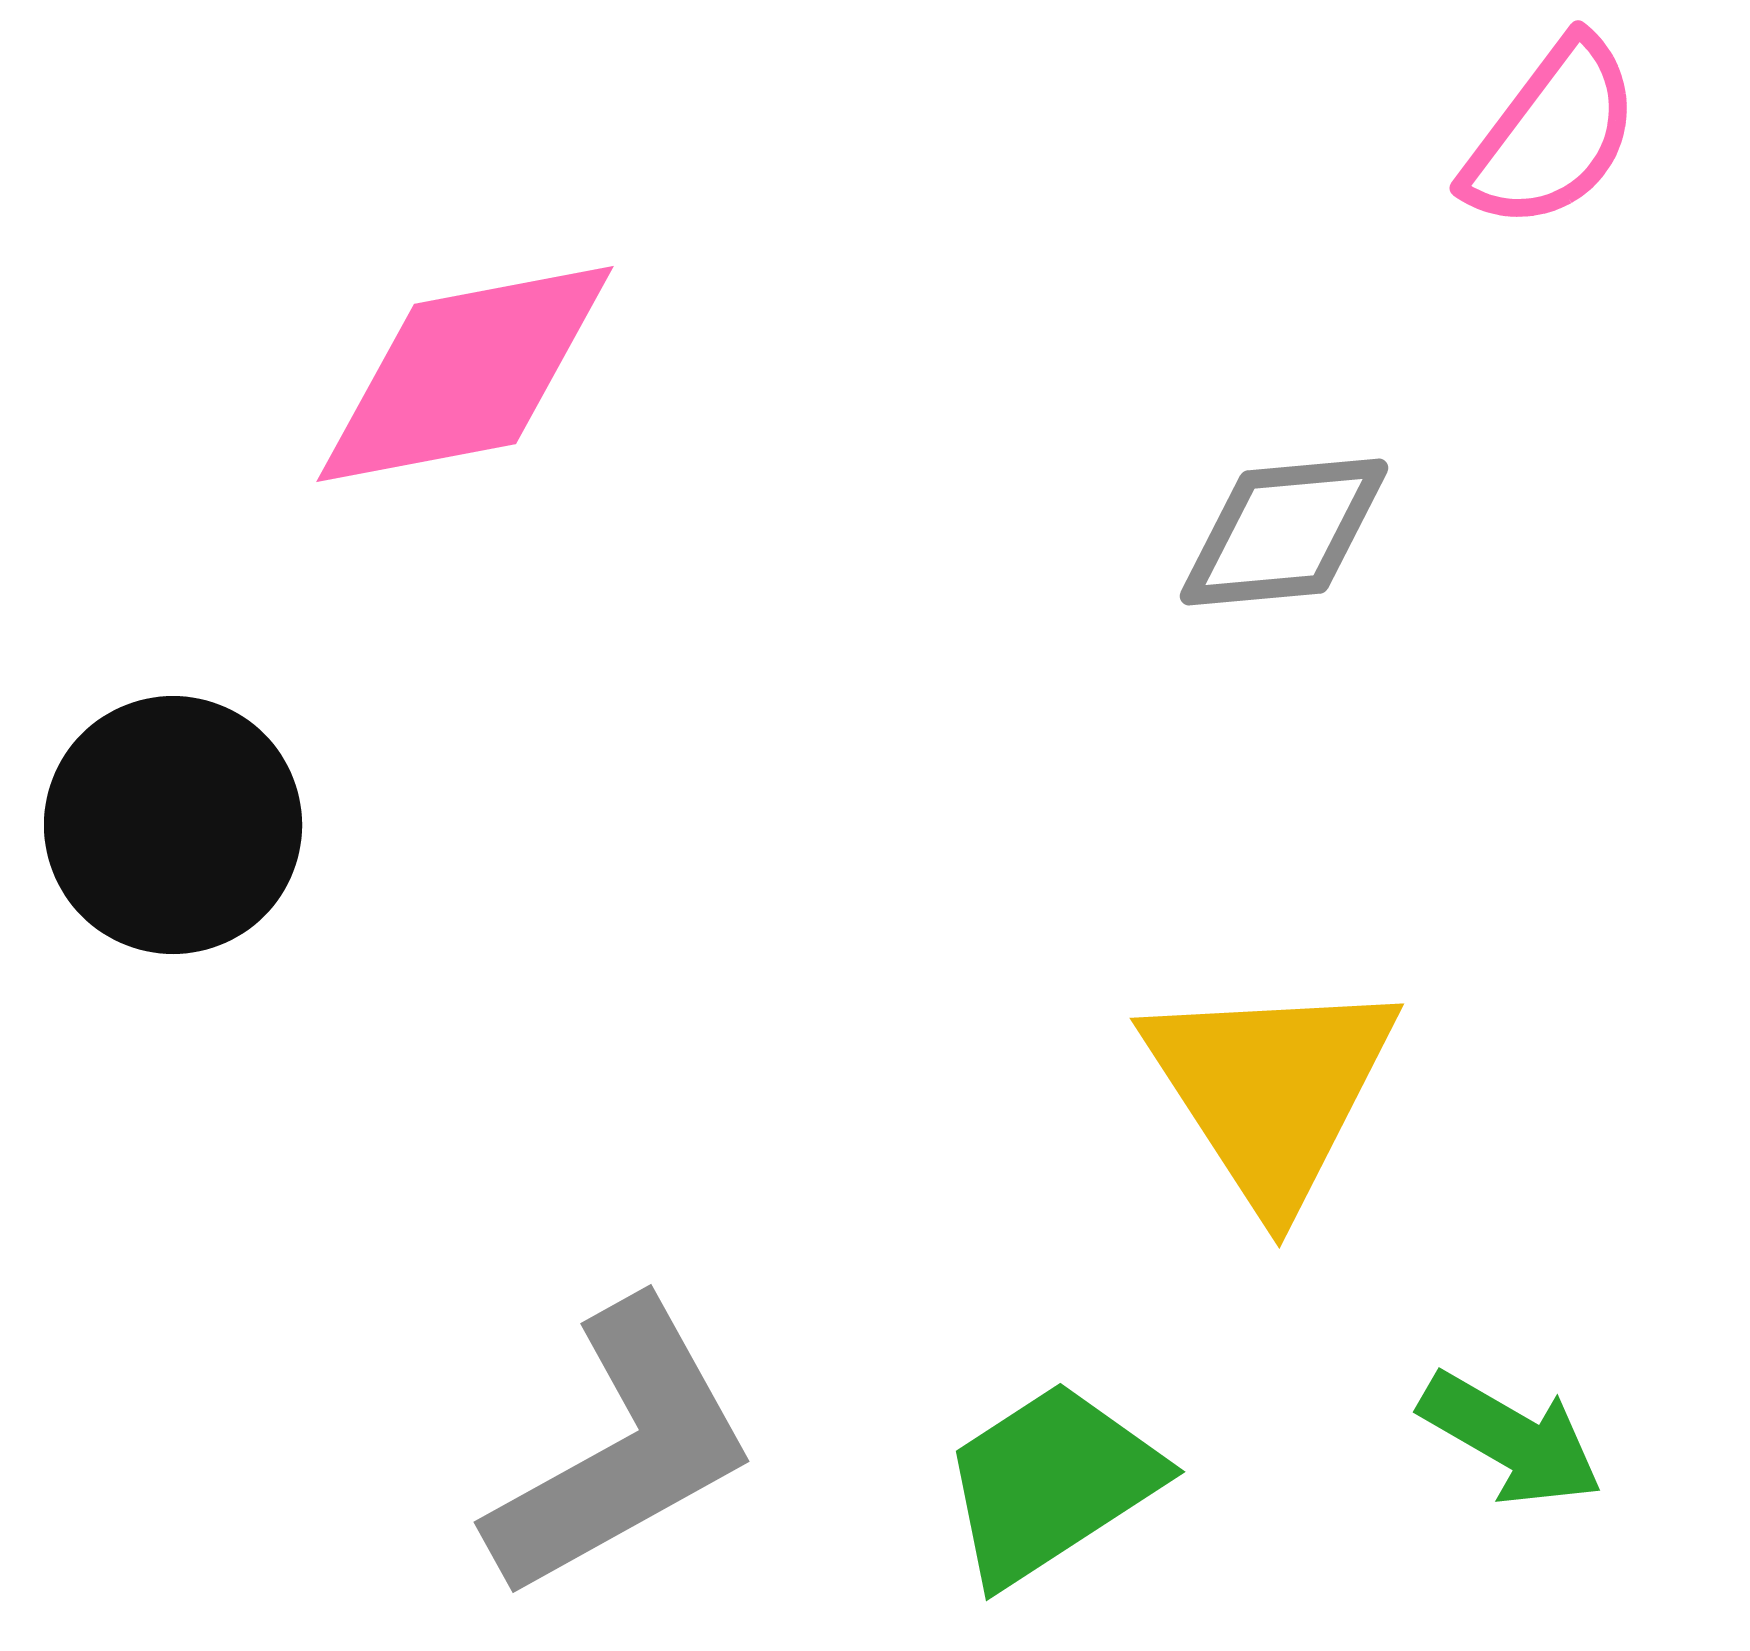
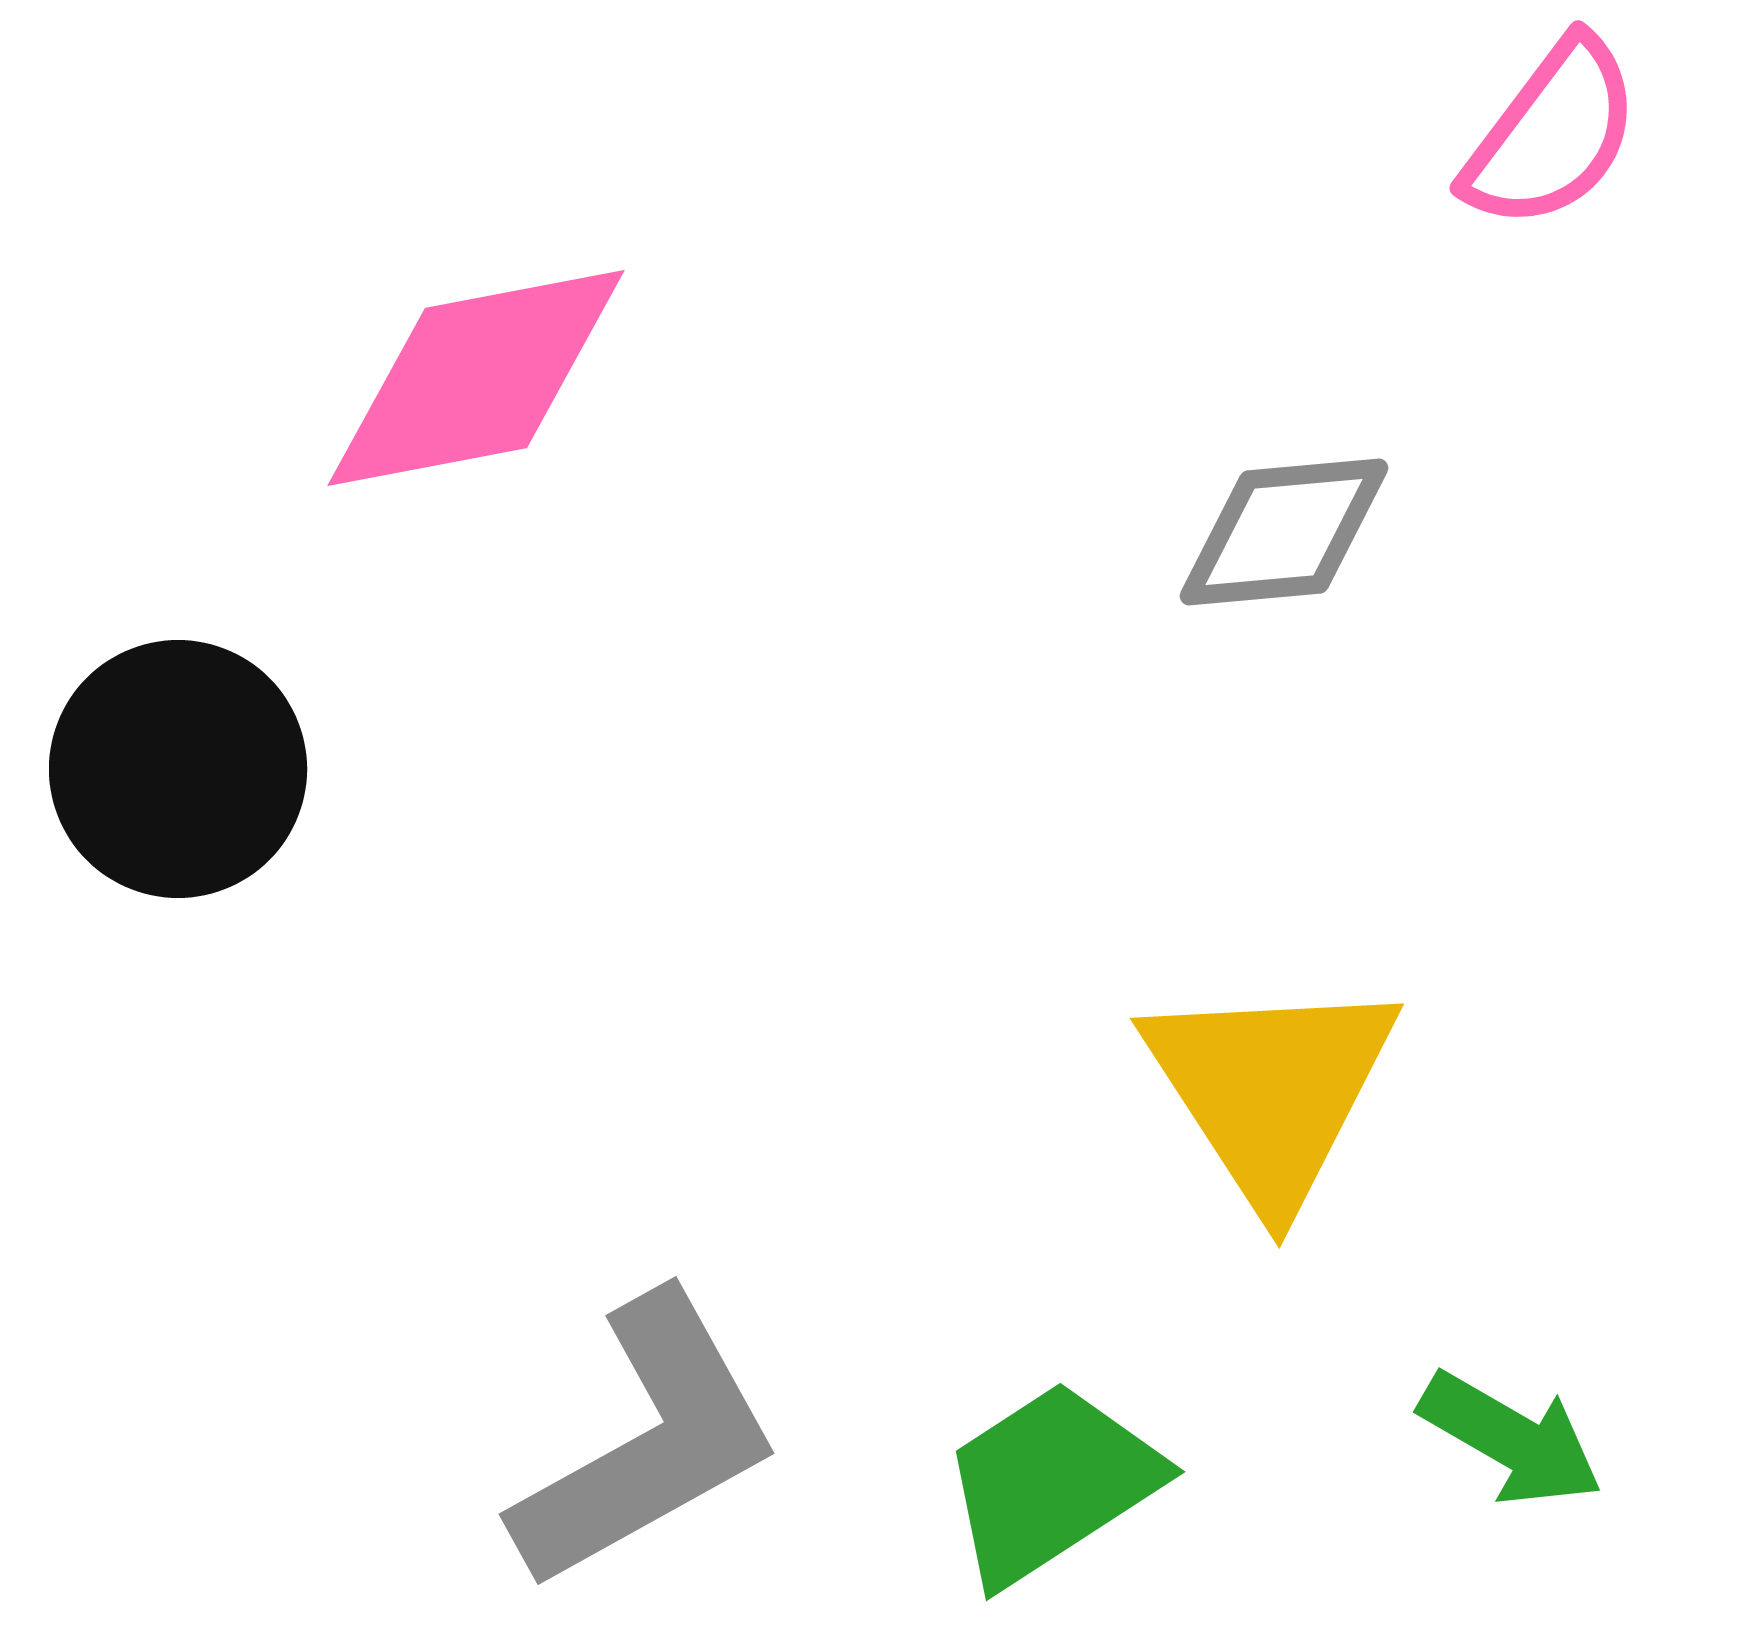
pink diamond: moved 11 px right, 4 px down
black circle: moved 5 px right, 56 px up
gray L-shape: moved 25 px right, 8 px up
